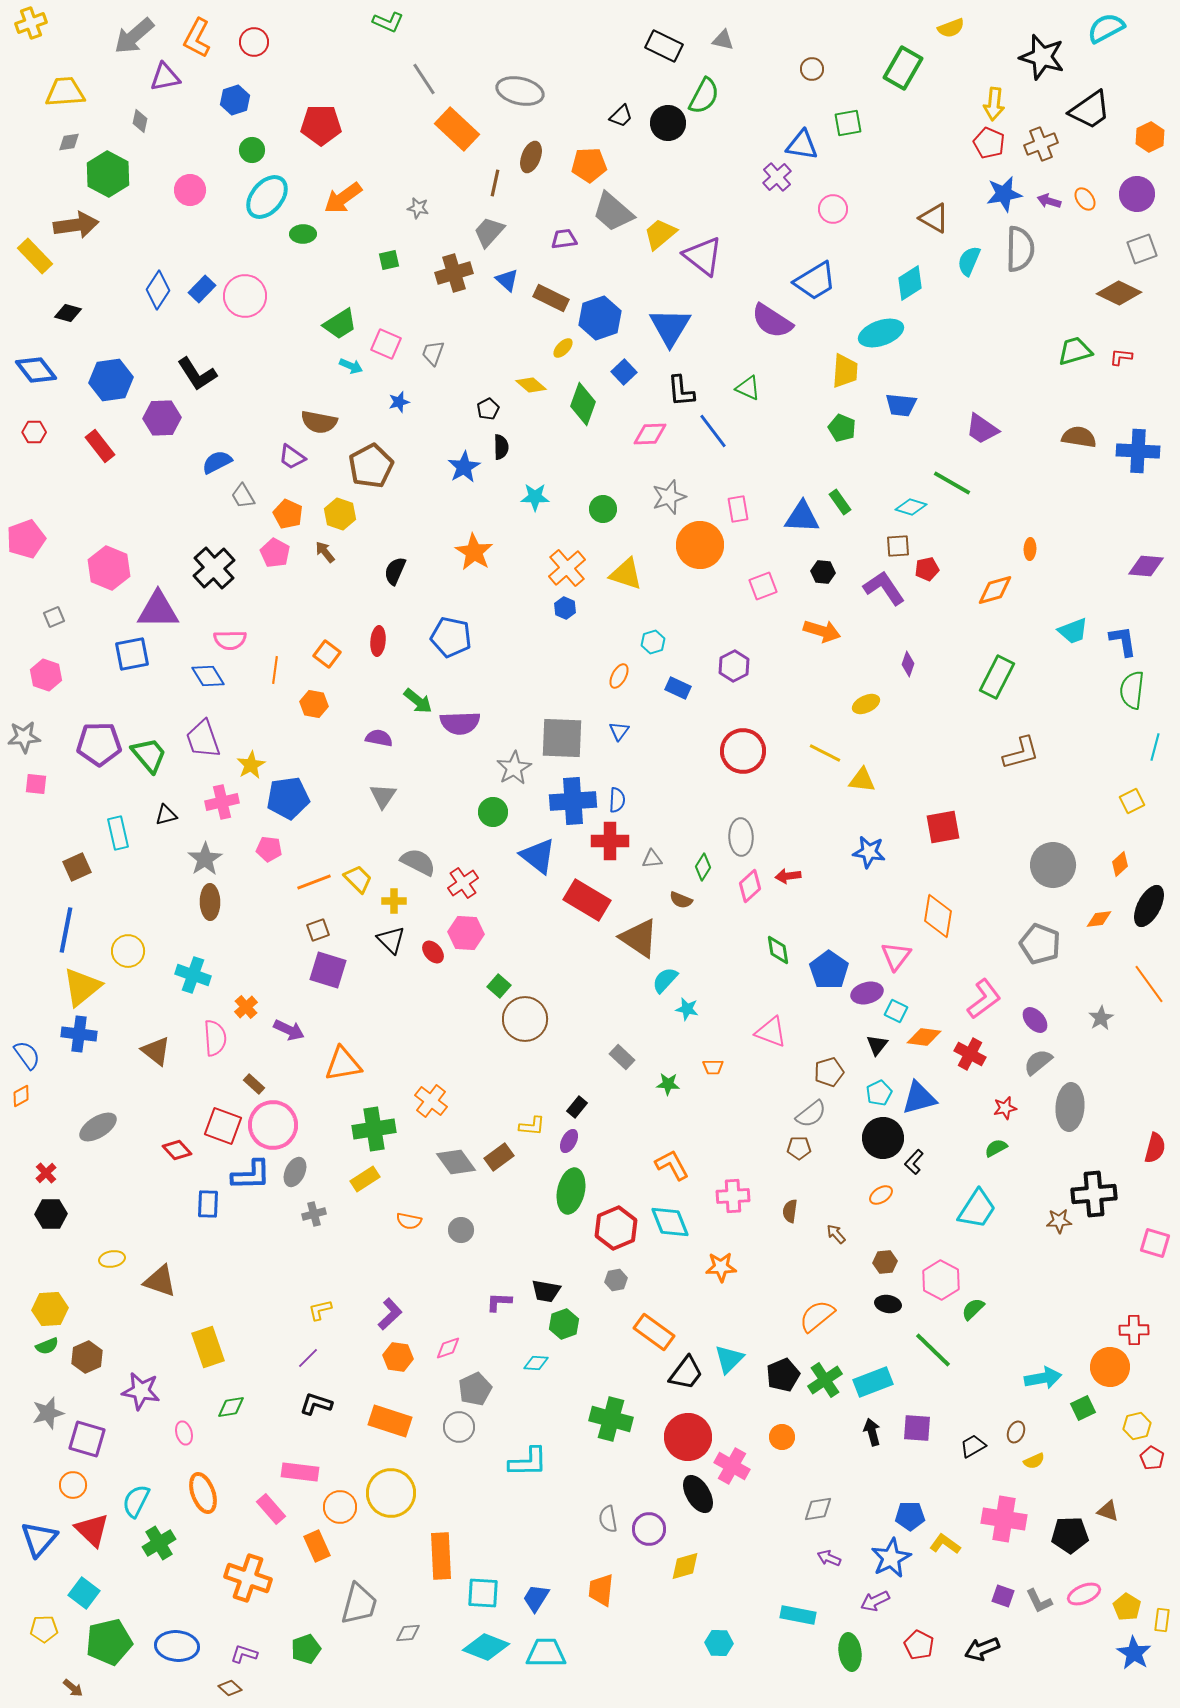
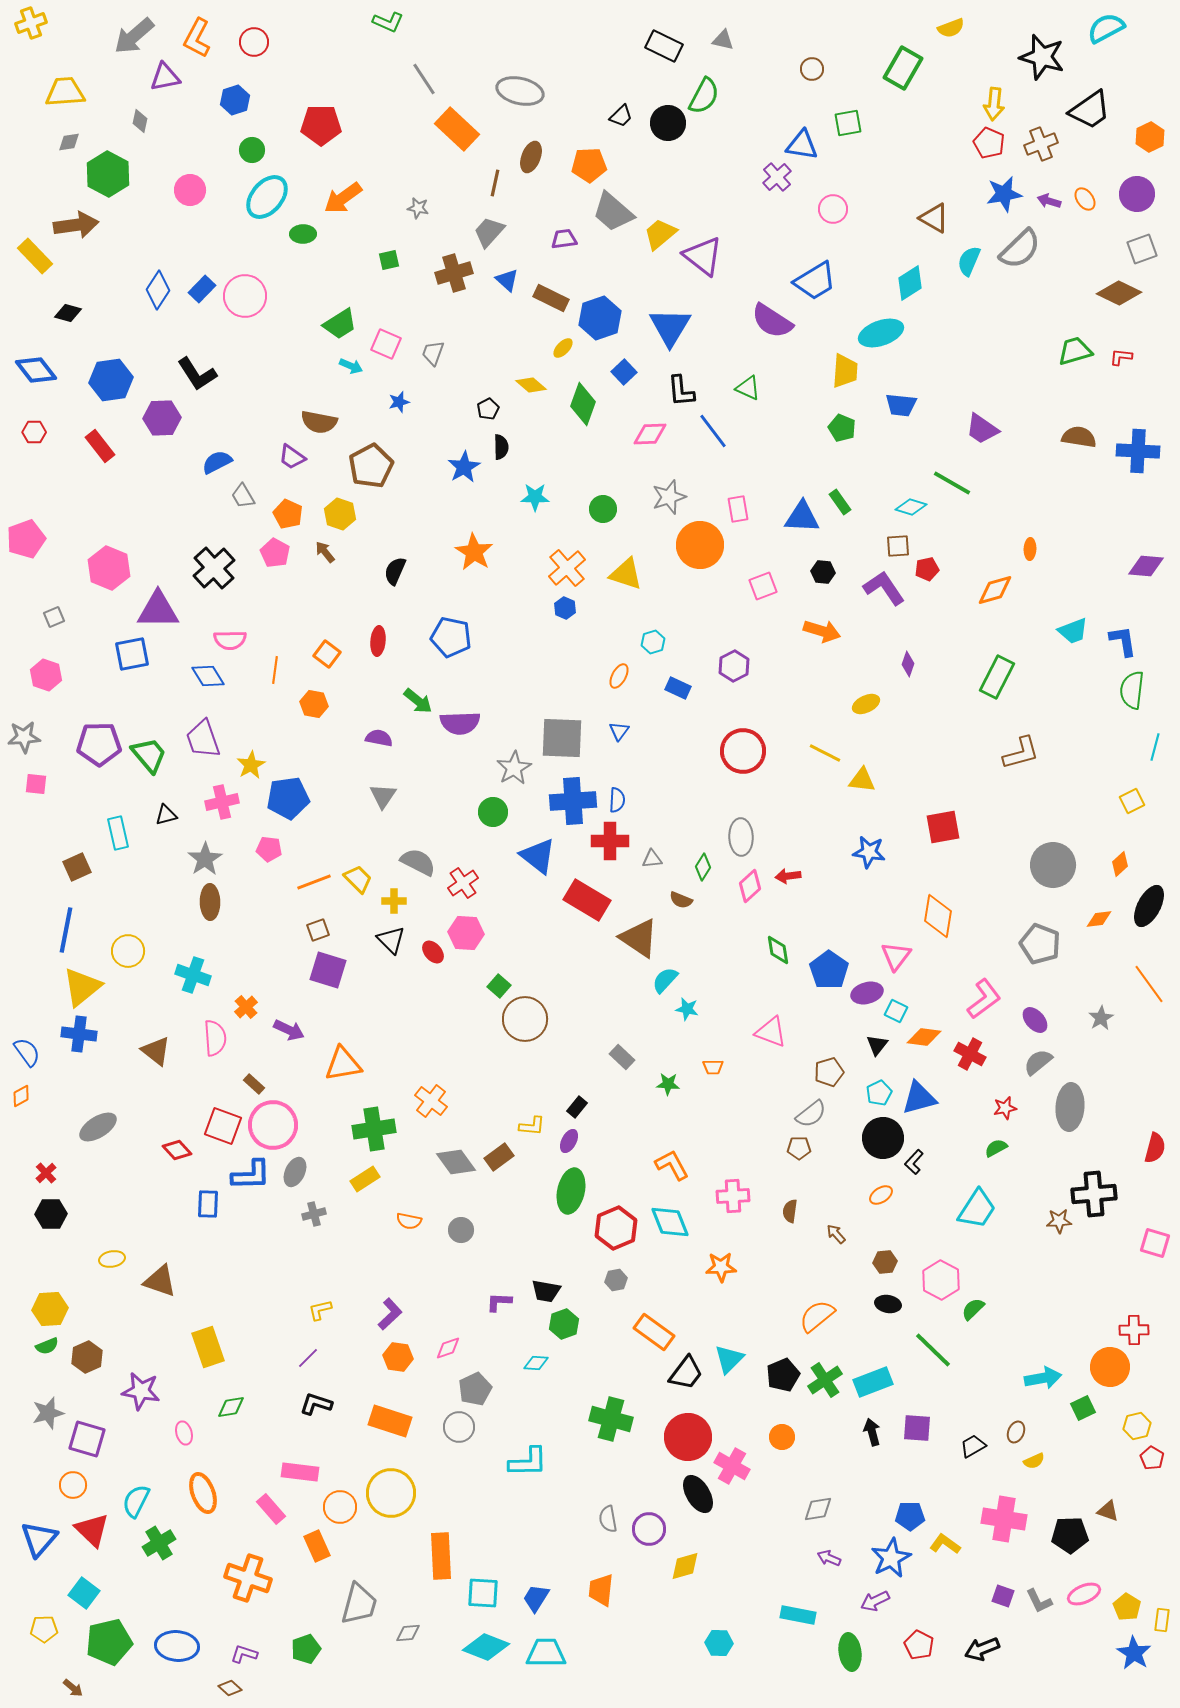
gray semicircle at (1020, 249): rotated 45 degrees clockwise
blue semicircle at (27, 1055): moved 3 px up
